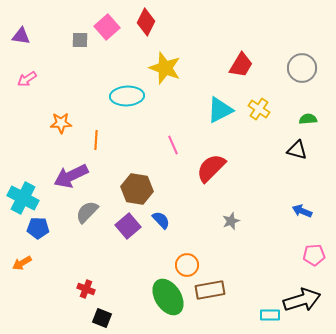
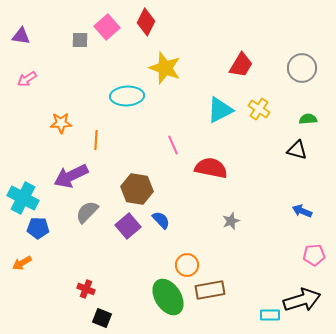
red semicircle: rotated 56 degrees clockwise
